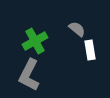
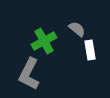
green cross: moved 9 px right
gray L-shape: moved 1 px up
